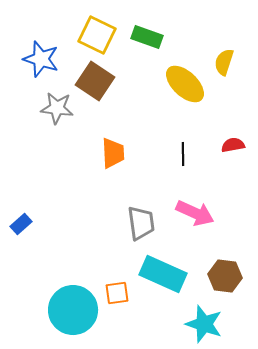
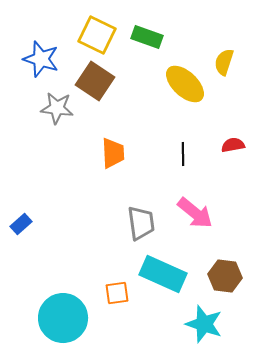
pink arrow: rotated 15 degrees clockwise
cyan circle: moved 10 px left, 8 px down
